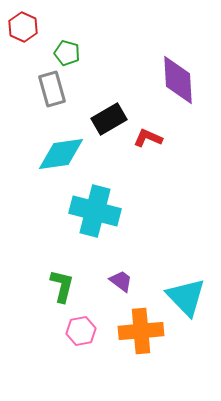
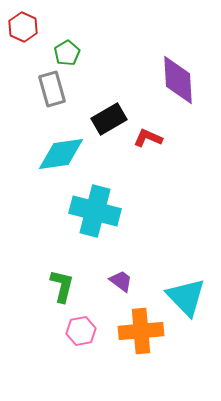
green pentagon: rotated 25 degrees clockwise
